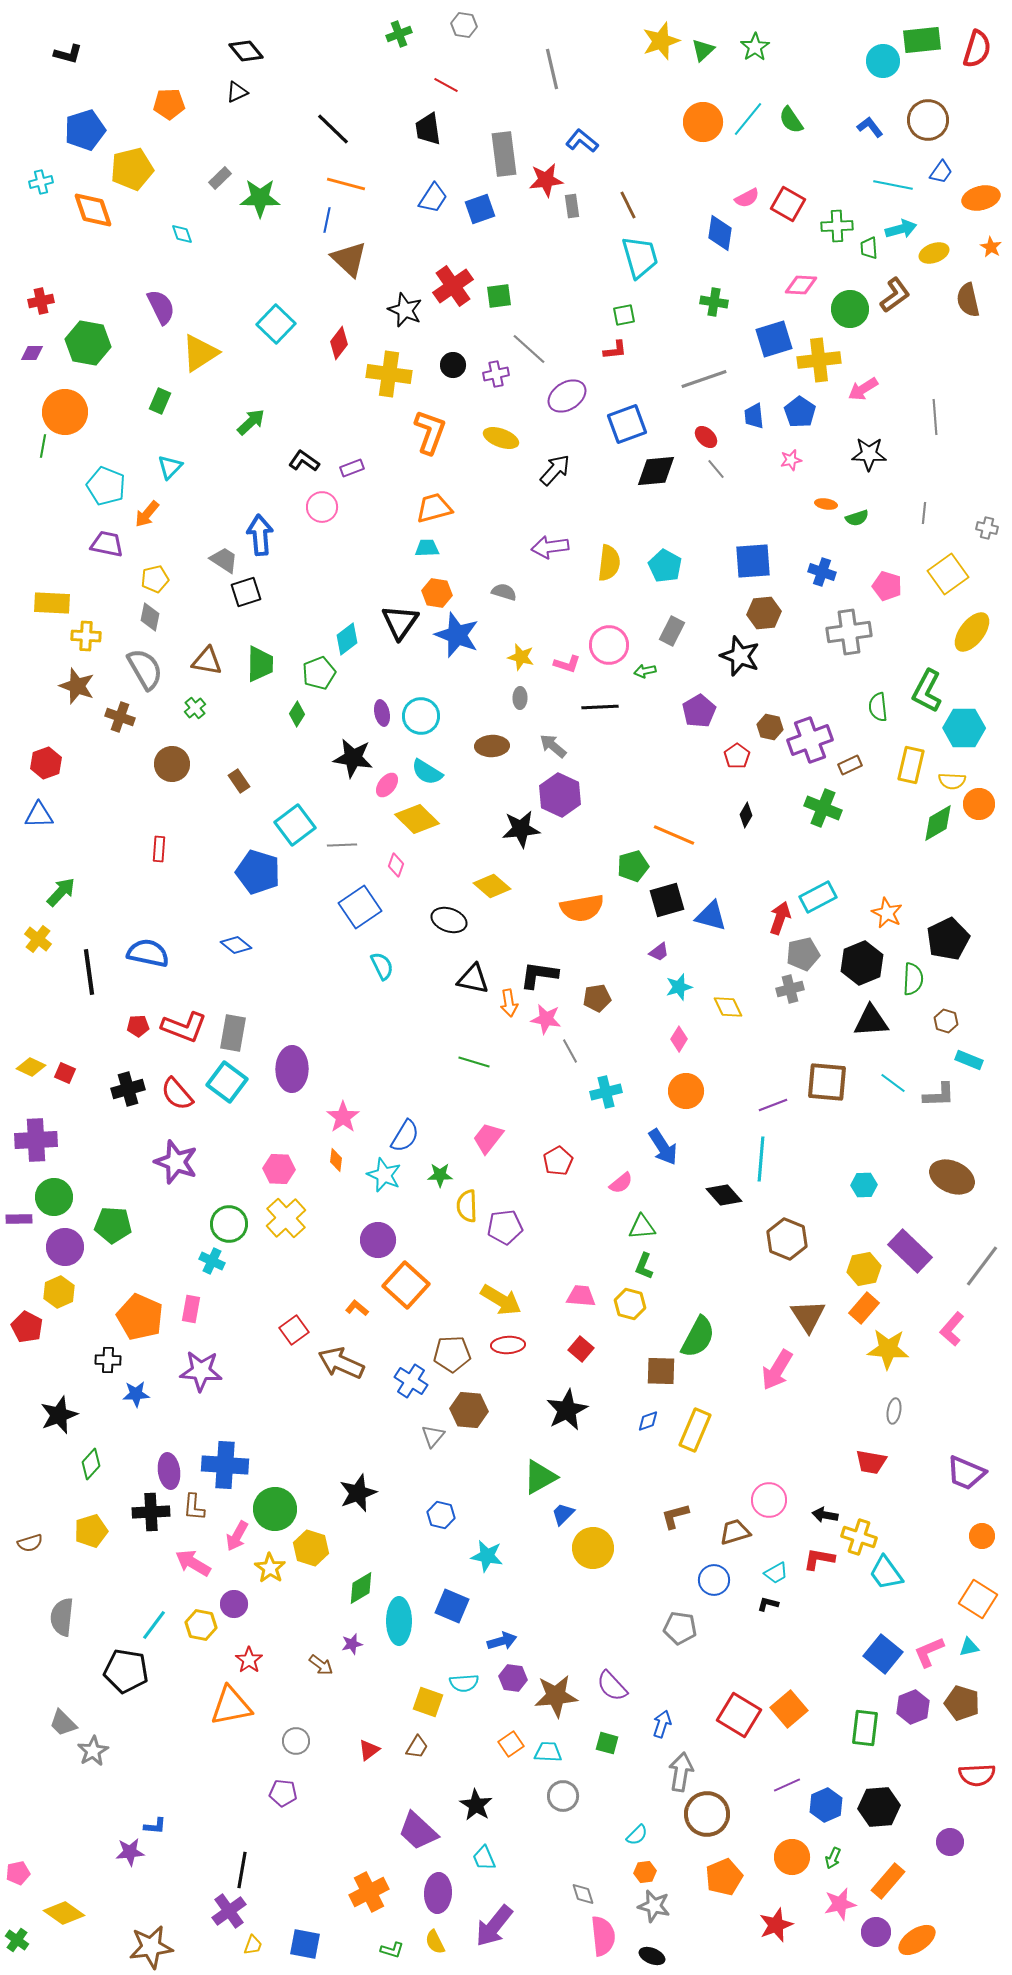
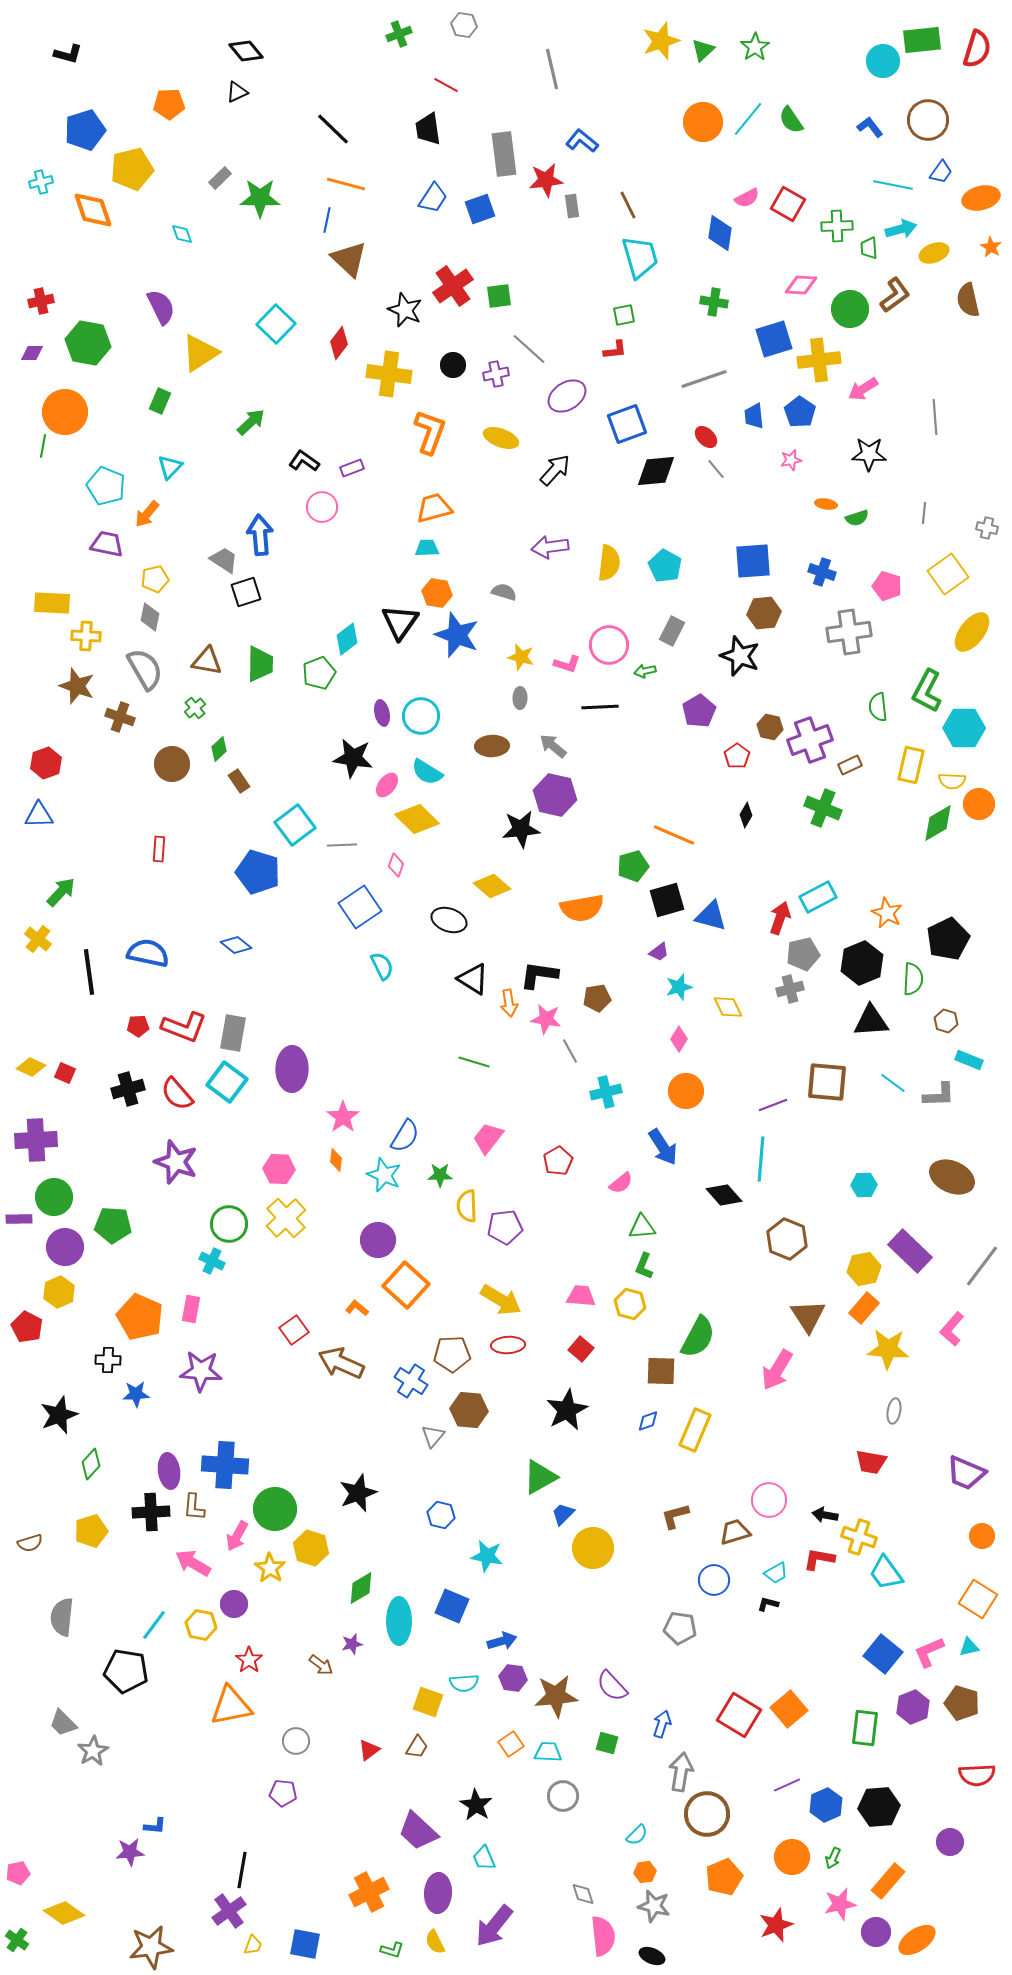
green diamond at (297, 714): moved 78 px left, 35 px down; rotated 15 degrees clockwise
purple hexagon at (560, 795): moved 5 px left; rotated 12 degrees counterclockwise
black triangle at (473, 979): rotated 20 degrees clockwise
